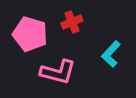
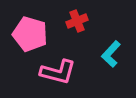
red cross: moved 5 px right, 1 px up
